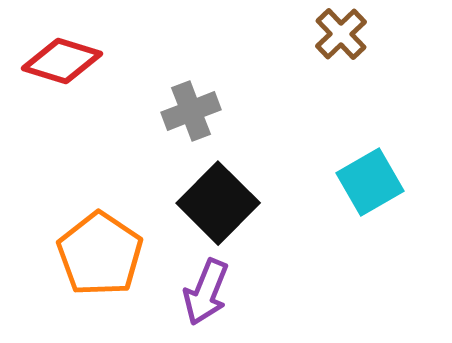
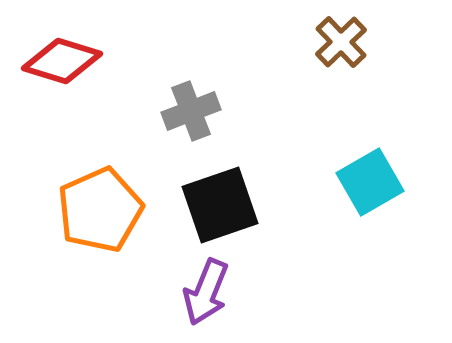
brown cross: moved 8 px down
black square: moved 2 px right, 2 px down; rotated 26 degrees clockwise
orange pentagon: moved 44 px up; rotated 14 degrees clockwise
